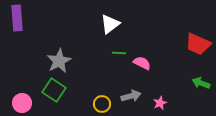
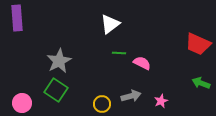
green square: moved 2 px right
pink star: moved 1 px right, 2 px up
